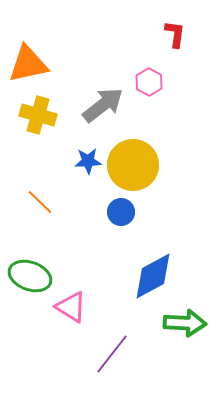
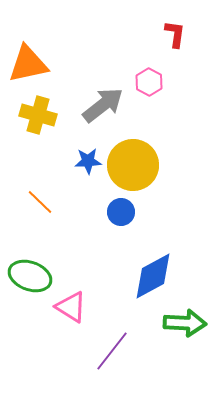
purple line: moved 3 px up
